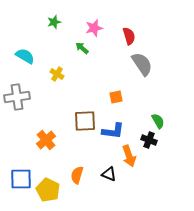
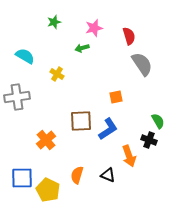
green arrow: rotated 56 degrees counterclockwise
brown square: moved 4 px left
blue L-shape: moved 5 px left, 2 px up; rotated 40 degrees counterclockwise
black triangle: moved 1 px left, 1 px down
blue square: moved 1 px right, 1 px up
